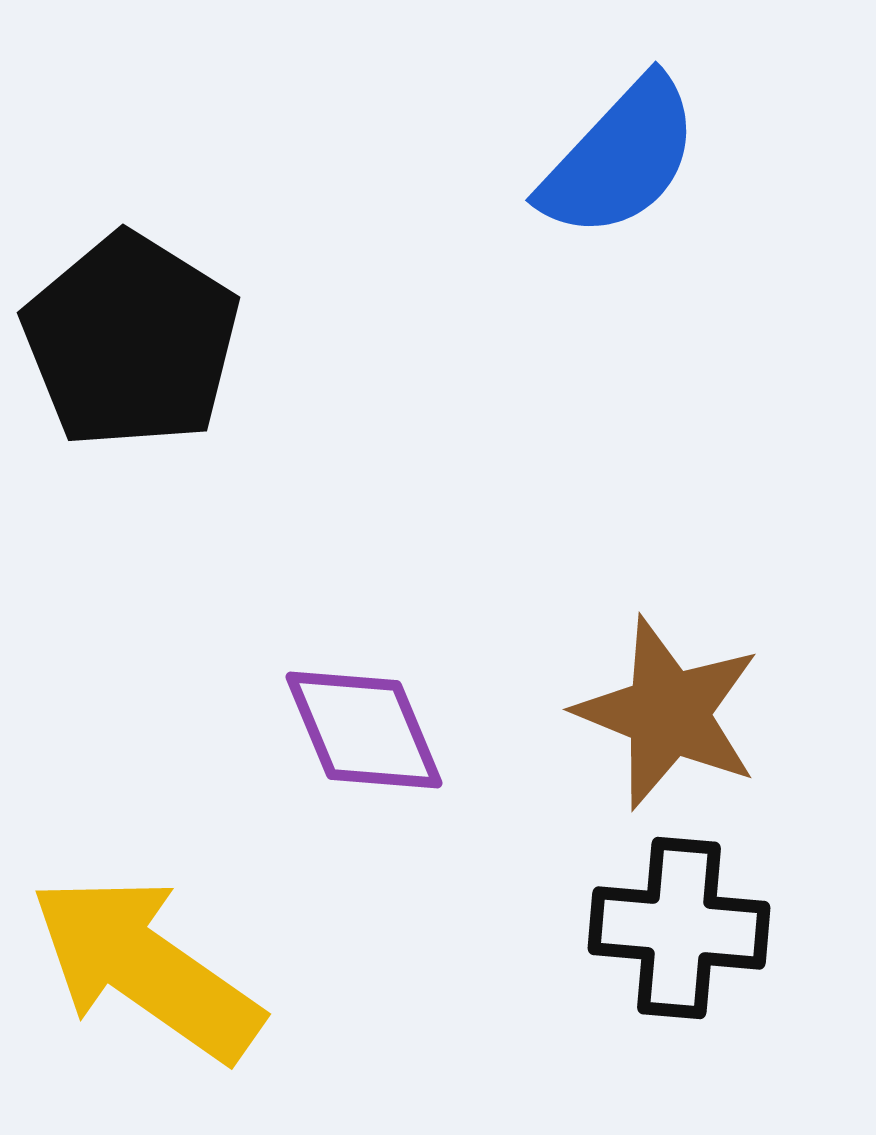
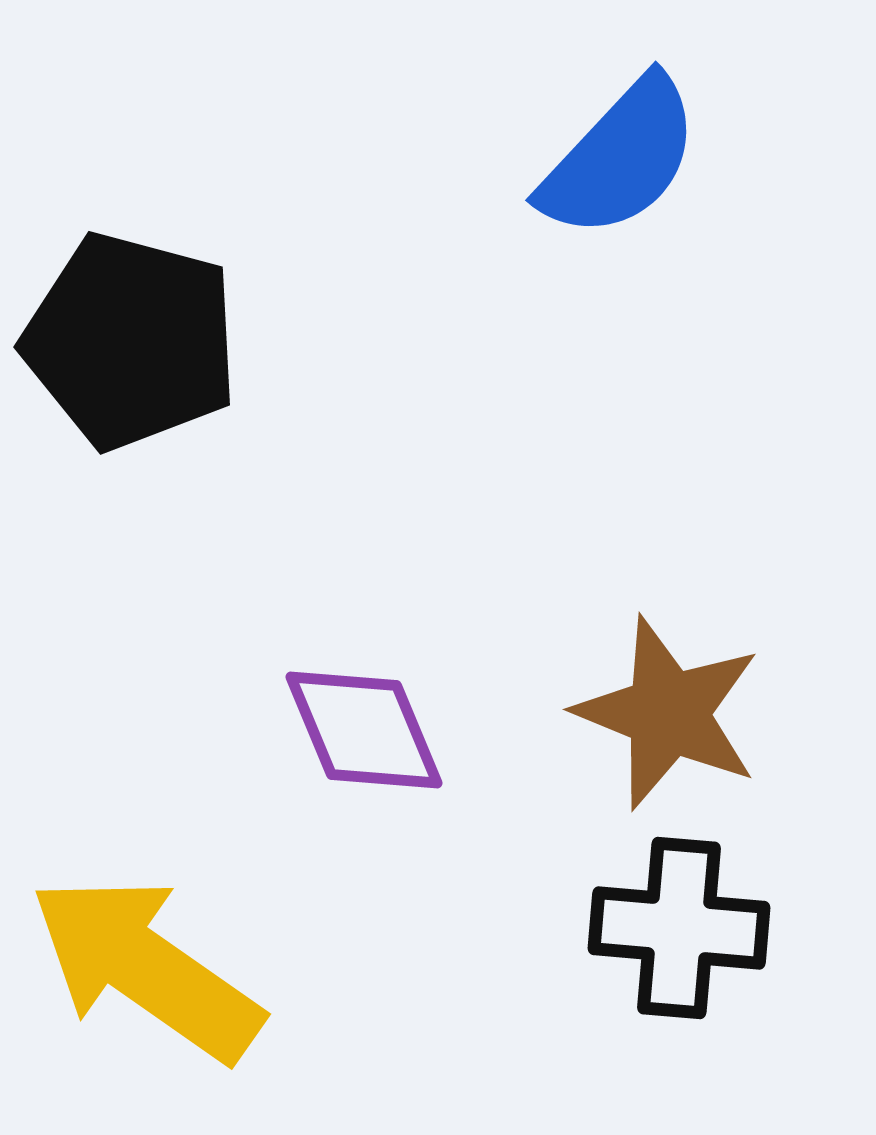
black pentagon: rotated 17 degrees counterclockwise
